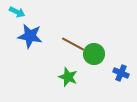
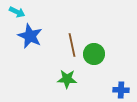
blue star: rotated 15 degrees clockwise
brown line: moved 1 px left, 1 px down; rotated 50 degrees clockwise
blue cross: moved 17 px down; rotated 21 degrees counterclockwise
green star: moved 1 px left, 2 px down; rotated 18 degrees counterclockwise
